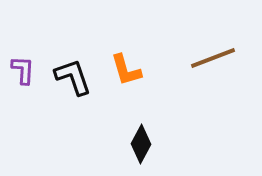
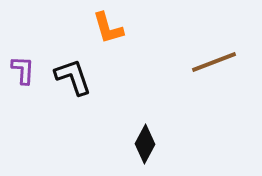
brown line: moved 1 px right, 4 px down
orange L-shape: moved 18 px left, 42 px up
black diamond: moved 4 px right
